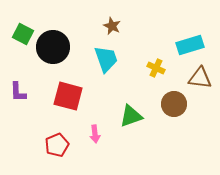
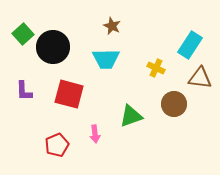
green square: rotated 20 degrees clockwise
cyan rectangle: rotated 40 degrees counterclockwise
cyan trapezoid: rotated 108 degrees clockwise
purple L-shape: moved 6 px right, 1 px up
red square: moved 1 px right, 2 px up
